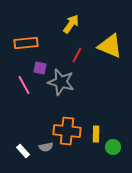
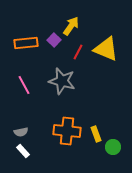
yellow arrow: moved 2 px down
yellow triangle: moved 4 px left, 3 px down
red line: moved 1 px right, 3 px up
purple square: moved 14 px right, 28 px up; rotated 32 degrees clockwise
gray star: moved 1 px right, 1 px up
yellow rectangle: rotated 21 degrees counterclockwise
gray semicircle: moved 25 px left, 15 px up
